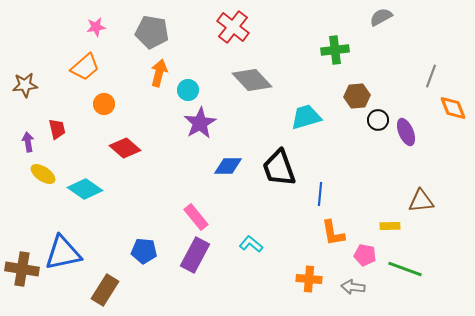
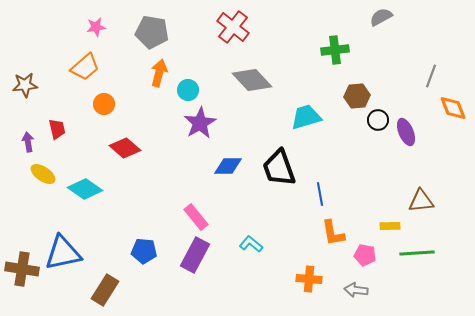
blue line: rotated 15 degrees counterclockwise
green line: moved 12 px right, 16 px up; rotated 24 degrees counterclockwise
gray arrow: moved 3 px right, 3 px down
